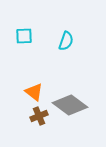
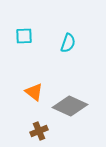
cyan semicircle: moved 2 px right, 2 px down
gray diamond: moved 1 px down; rotated 12 degrees counterclockwise
brown cross: moved 15 px down
